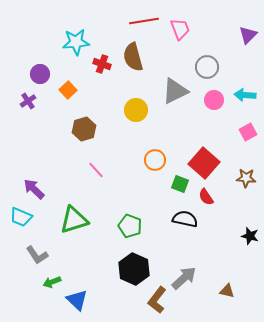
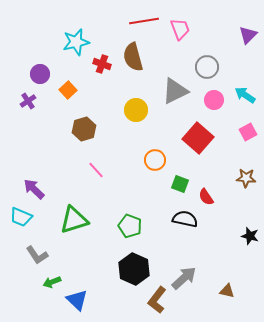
cyan star: rotated 8 degrees counterclockwise
cyan arrow: rotated 30 degrees clockwise
red square: moved 6 px left, 25 px up
